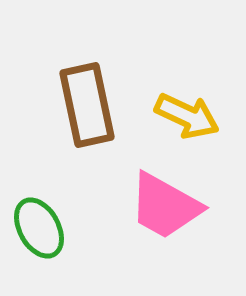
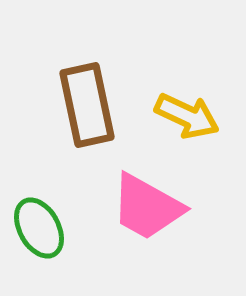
pink trapezoid: moved 18 px left, 1 px down
